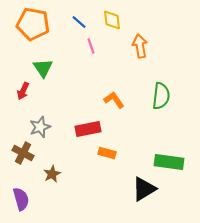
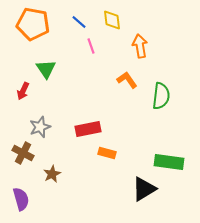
green triangle: moved 3 px right, 1 px down
orange L-shape: moved 13 px right, 20 px up
